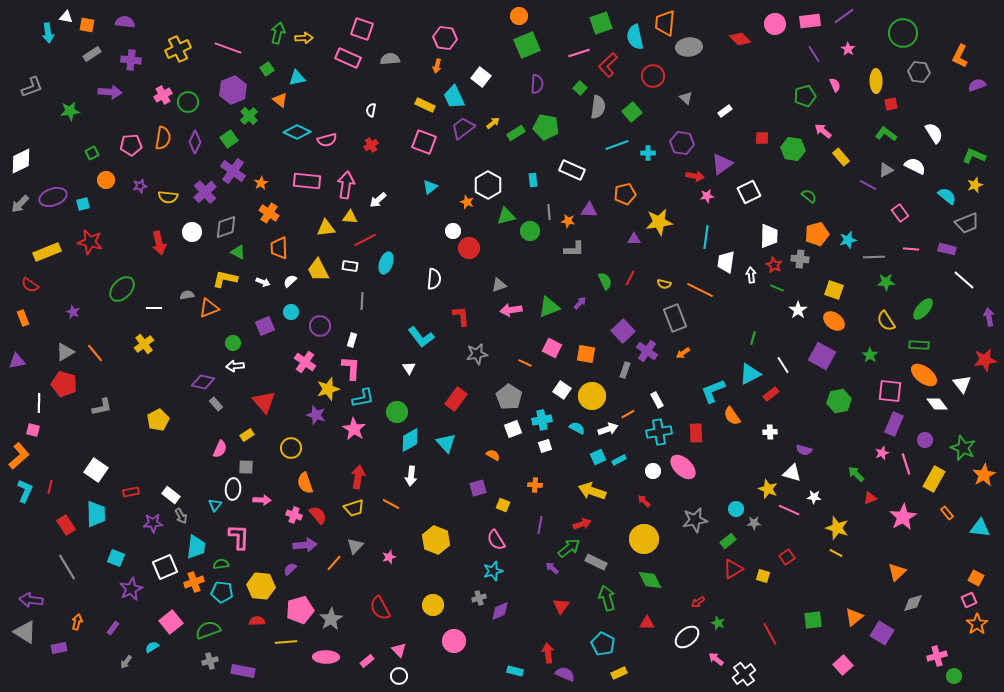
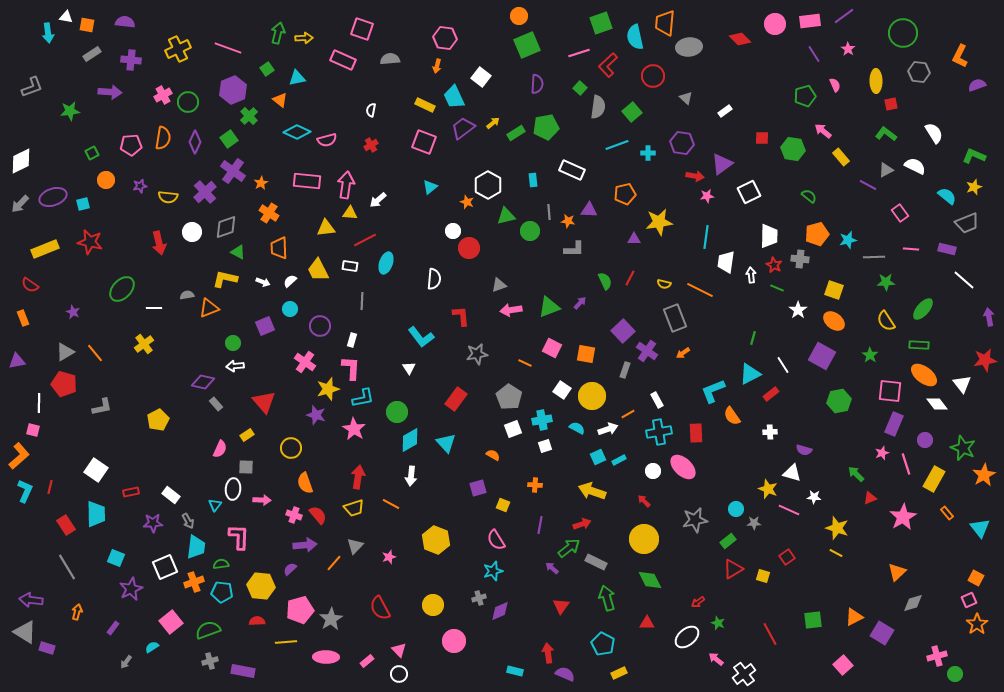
pink rectangle at (348, 58): moved 5 px left, 2 px down
green pentagon at (546, 127): rotated 20 degrees counterclockwise
yellow star at (975, 185): moved 1 px left, 2 px down
yellow triangle at (350, 217): moved 4 px up
yellow rectangle at (47, 252): moved 2 px left, 3 px up
cyan circle at (291, 312): moved 1 px left, 3 px up
gray arrow at (181, 516): moved 7 px right, 5 px down
cyan triangle at (980, 528): rotated 45 degrees clockwise
orange triangle at (854, 617): rotated 12 degrees clockwise
orange arrow at (77, 622): moved 10 px up
purple rectangle at (59, 648): moved 12 px left; rotated 28 degrees clockwise
white circle at (399, 676): moved 2 px up
green circle at (954, 676): moved 1 px right, 2 px up
